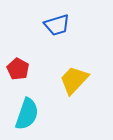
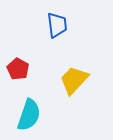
blue trapezoid: rotated 80 degrees counterclockwise
cyan semicircle: moved 2 px right, 1 px down
